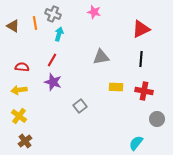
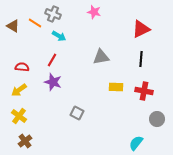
orange line: rotated 48 degrees counterclockwise
cyan arrow: moved 2 px down; rotated 104 degrees clockwise
yellow arrow: rotated 28 degrees counterclockwise
gray square: moved 3 px left, 7 px down; rotated 24 degrees counterclockwise
